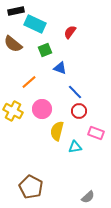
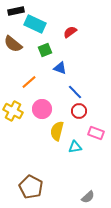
red semicircle: rotated 16 degrees clockwise
